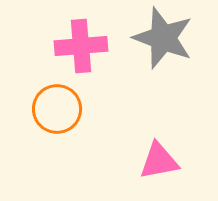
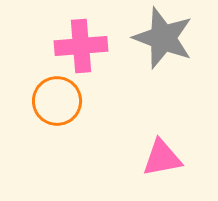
orange circle: moved 8 px up
pink triangle: moved 3 px right, 3 px up
